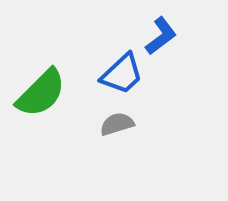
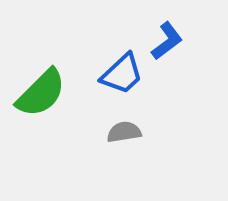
blue L-shape: moved 6 px right, 5 px down
gray semicircle: moved 7 px right, 8 px down; rotated 8 degrees clockwise
